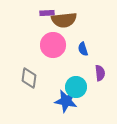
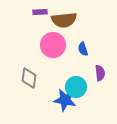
purple rectangle: moved 7 px left, 1 px up
blue star: moved 1 px left, 1 px up
